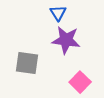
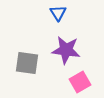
purple star: moved 10 px down
pink square: rotated 15 degrees clockwise
